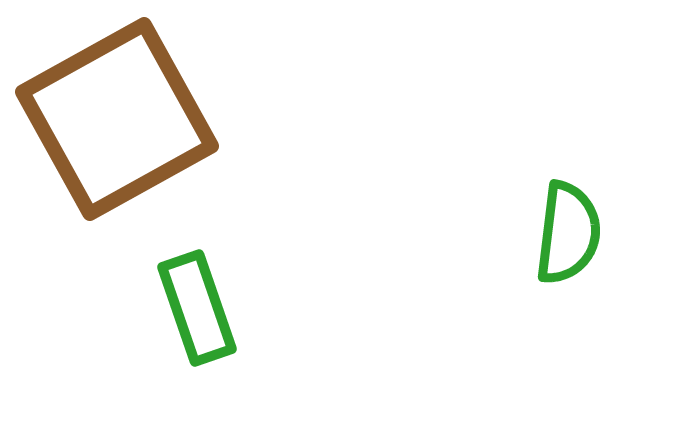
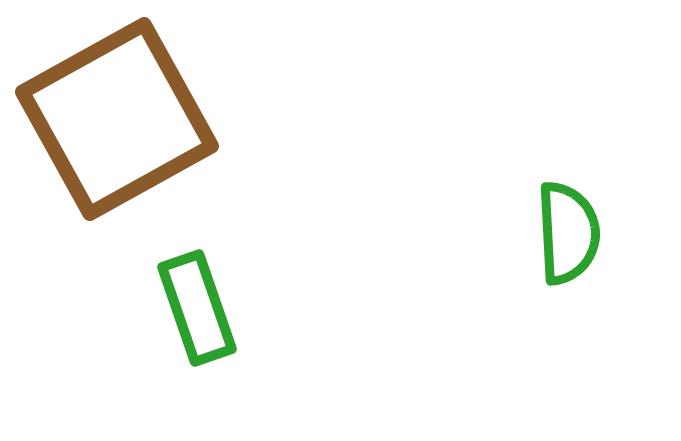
green semicircle: rotated 10 degrees counterclockwise
